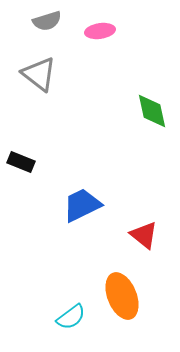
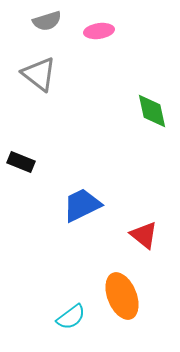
pink ellipse: moved 1 px left
